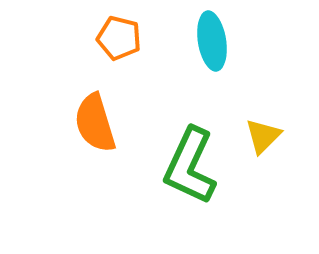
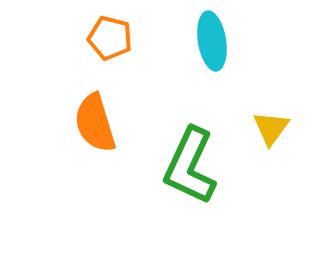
orange pentagon: moved 9 px left
yellow triangle: moved 8 px right, 8 px up; rotated 9 degrees counterclockwise
